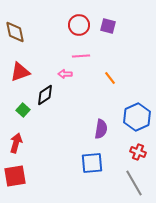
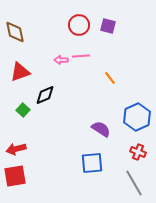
pink arrow: moved 4 px left, 14 px up
black diamond: rotated 10 degrees clockwise
purple semicircle: rotated 66 degrees counterclockwise
red arrow: moved 6 px down; rotated 120 degrees counterclockwise
